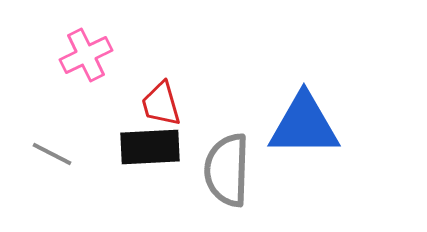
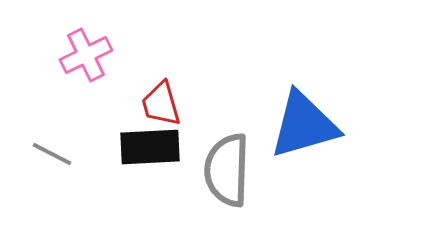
blue triangle: rotated 16 degrees counterclockwise
